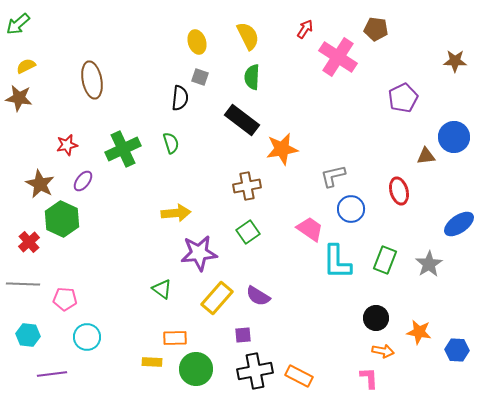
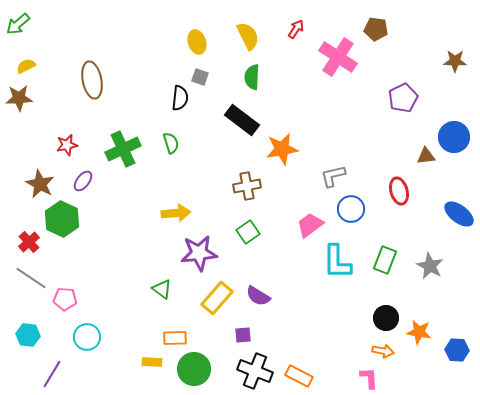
red arrow at (305, 29): moved 9 px left
brown star at (19, 98): rotated 12 degrees counterclockwise
blue ellipse at (459, 224): moved 10 px up; rotated 72 degrees clockwise
pink trapezoid at (310, 229): moved 4 px up; rotated 72 degrees counterclockwise
gray star at (429, 264): moved 1 px right, 2 px down; rotated 12 degrees counterclockwise
gray line at (23, 284): moved 8 px right, 6 px up; rotated 32 degrees clockwise
black circle at (376, 318): moved 10 px right
green circle at (196, 369): moved 2 px left
black cross at (255, 371): rotated 32 degrees clockwise
purple line at (52, 374): rotated 52 degrees counterclockwise
